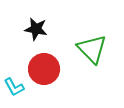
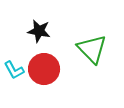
black star: moved 3 px right, 2 px down
cyan L-shape: moved 17 px up
